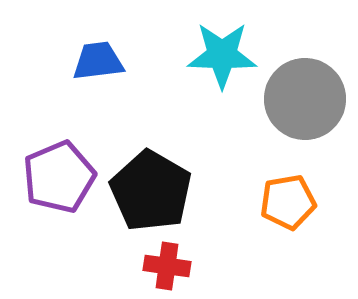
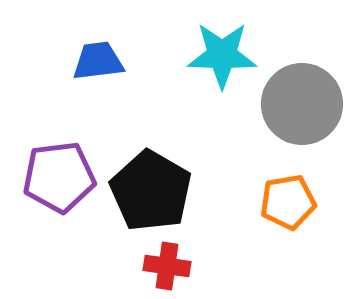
gray circle: moved 3 px left, 5 px down
purple pentagon: rotated 16 degrees clockwise
